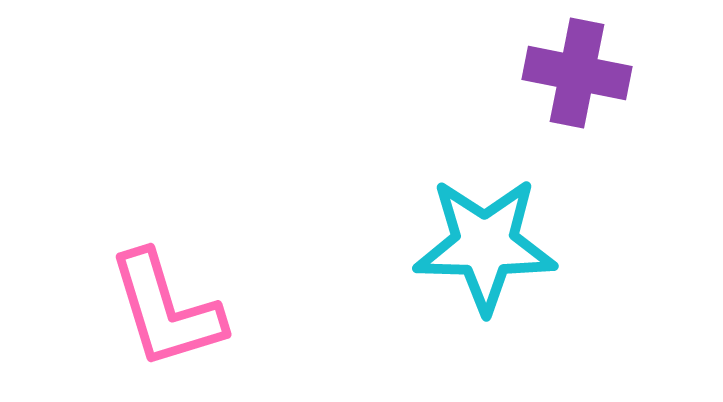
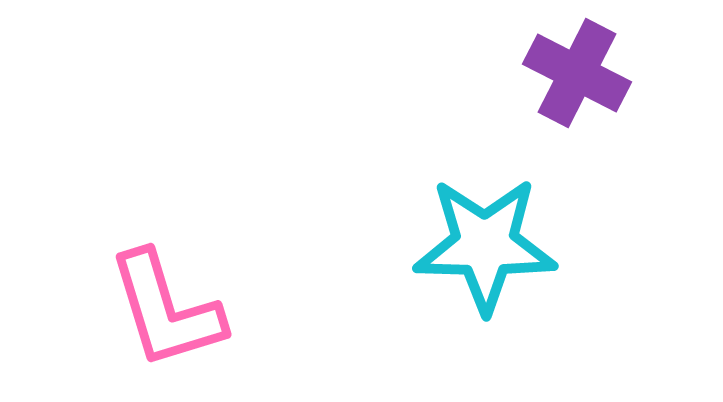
purple cross: rotated 16 degrees clockwise
